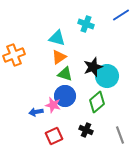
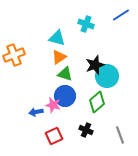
black star: moved 2 px right, 2 px up
